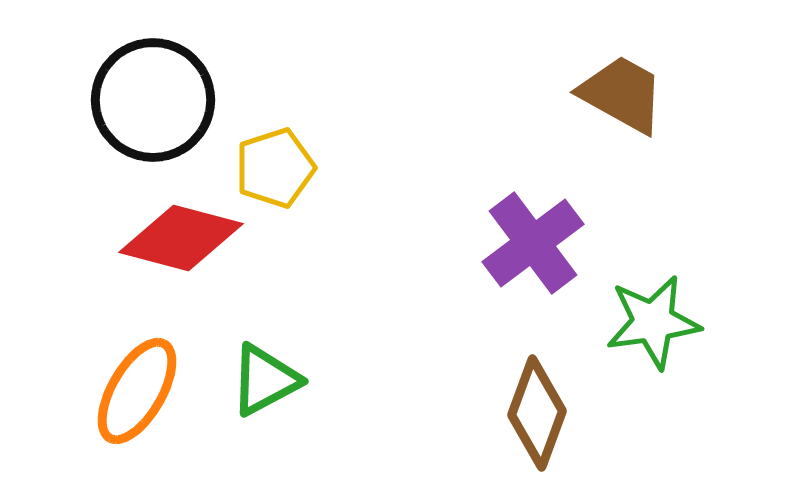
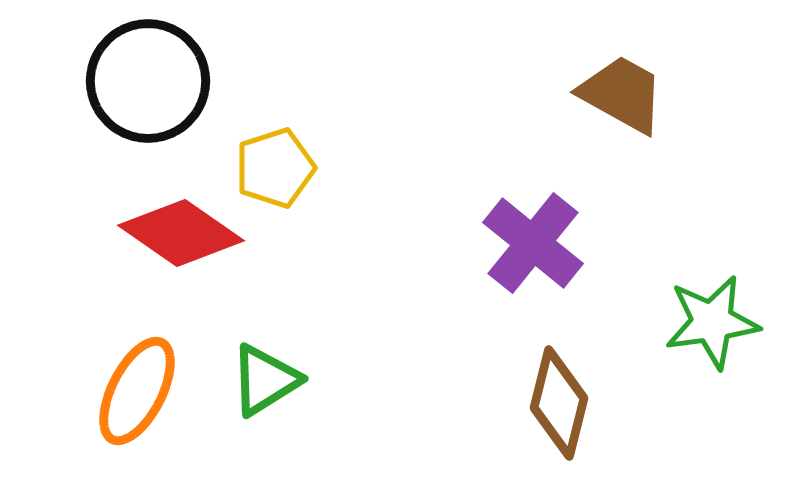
black circle: moved 5 px left, 19 px up
red diamond: moved 5 px up; rotated 20 degrees clockwise
purple cross: rotated 14 degrees counterclockwise
green star: moved 59 px right
green triangle: rotated 4 degrees counterclockwise
orange ellipse: rotated 3 degrees counterclockwise
brown diamond: moved 22 px right, 10 px up; rotated 6 degrees counterclockwise
